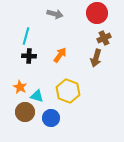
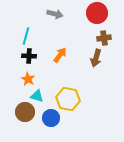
brown cross: rotated 16 degrees clockwise
orange star: moved 8 px right, 8 px up
yellow hexagon: moved 8 px down; rotated 10 degrees counterclockwise
